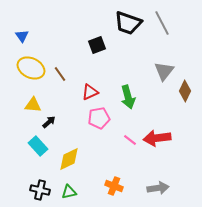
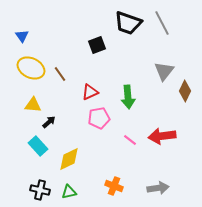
green arrow: rotated 10 degrees clockwise
red arrow: moved 5 px right, 2 px up
